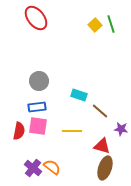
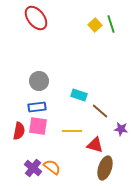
red triangle: moved 7 px left, 1 px up
